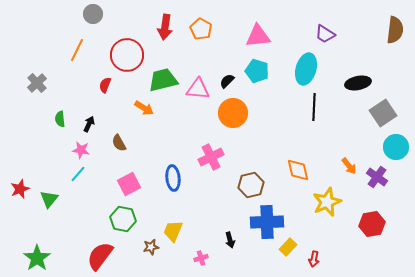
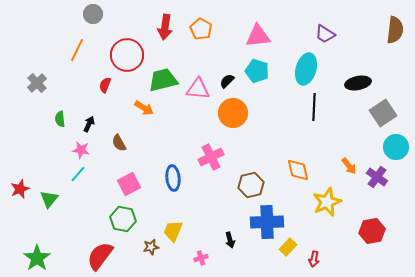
red hexagon at (372, 224): moved 7 px down
